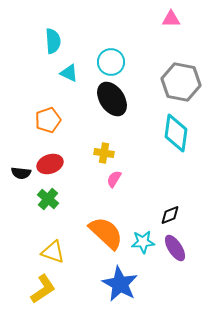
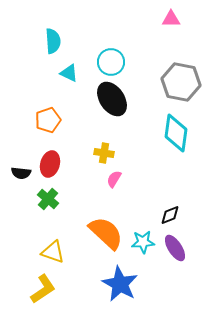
red ellipse: rotated 55 degrees counterclockwise
